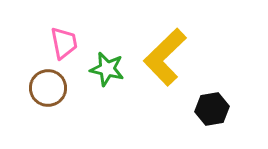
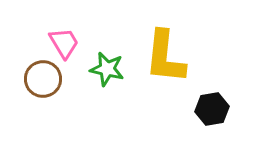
pink trapezoid: rotated 20 degrees counterclockwise
yellow L-shape: rotated 40 degrees counterclockwise
brown circle: moved 5 px left, 9 px up
